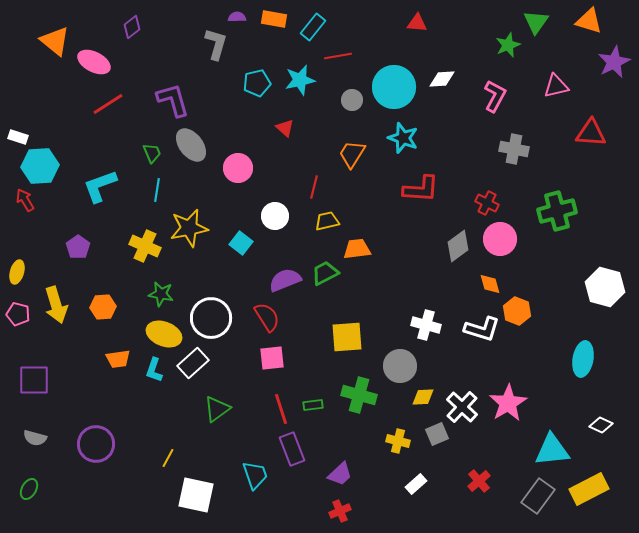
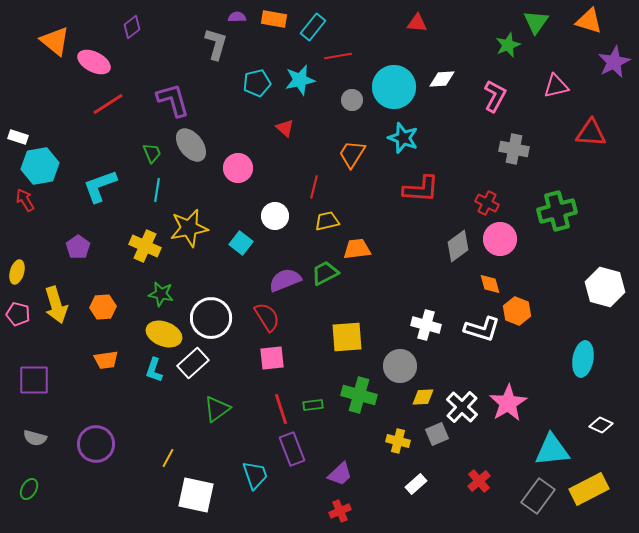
cyan hexagon at (40, 166): rotated 6 degrees counterclockwise
orange trapezoid at (118, 359): moved 12 px left, 1 px down
